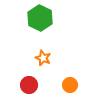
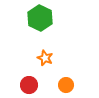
orange star: moved 2 px right
orange circle: moved 4 px left
